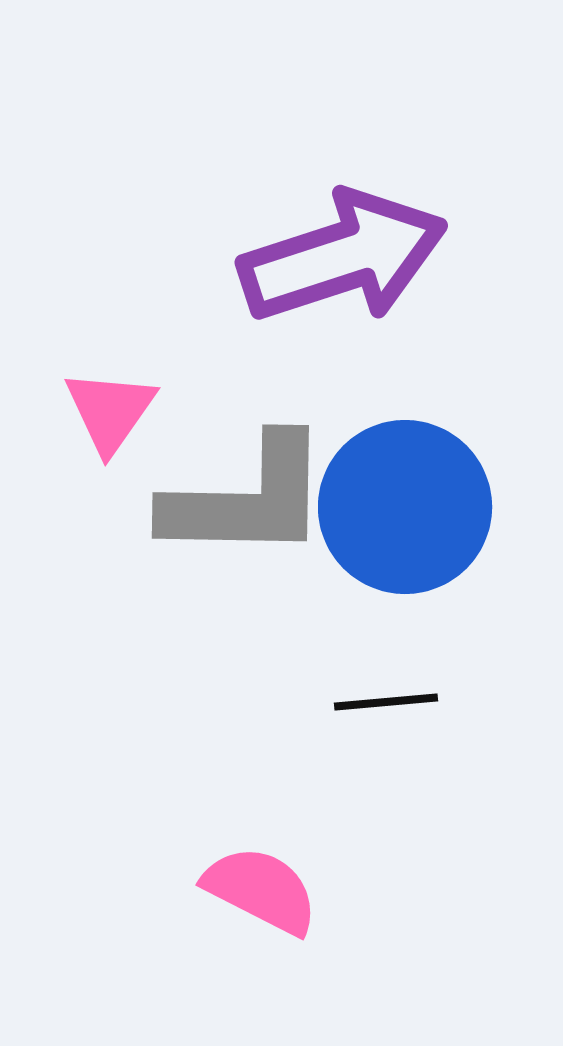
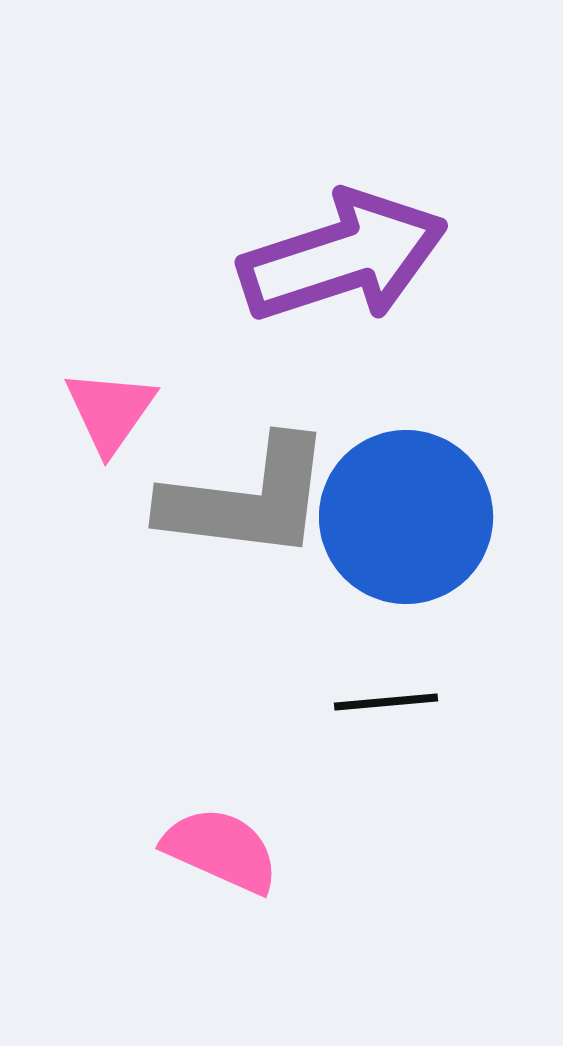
gray L-shape: rotated 6 degrees clockwise
blue circle: moved 1 px right, 10 px down
pink semicircle: moved 40 px left, 40 px up; rotated 3 degrees counterclockwise
